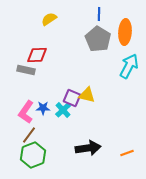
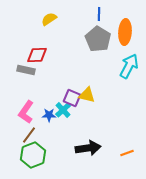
blue star: moved 6 px right, 7 px down
